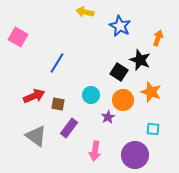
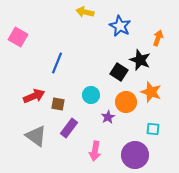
blue line: rotated 10 degrees counterclockwise
orange circle: moved 3 px right, 2 px down
